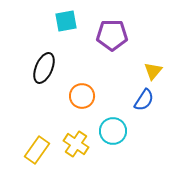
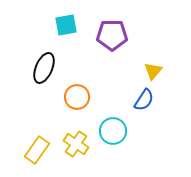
cyan square: moved 4 px down
orange circle: moved 5 px left, 1 px down
